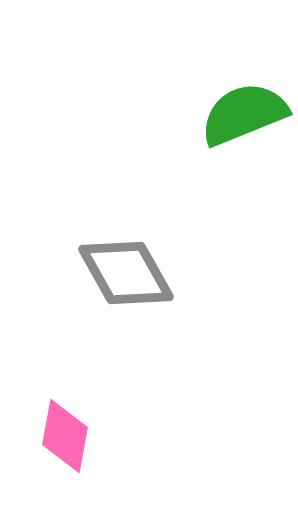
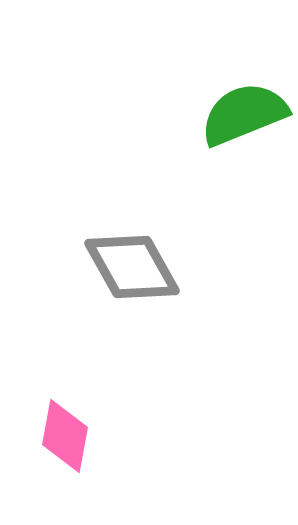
gray diamond: moved 6 px right, 6 px up
